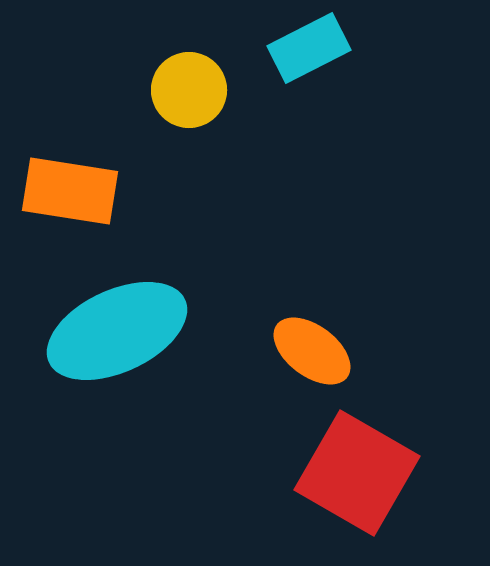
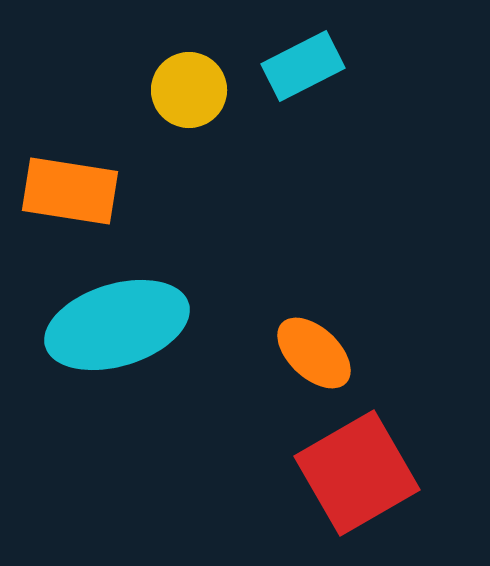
cyan rectangle: moved 6 px left, 18 px down
cyan ellipse: moved 6 px up; rotated 8 degrees clockwise
orange ellipse: moved 2 px right, 2 px down; rotated 6 degrees clockwise
red square: rotated 30 degrees clockwise
